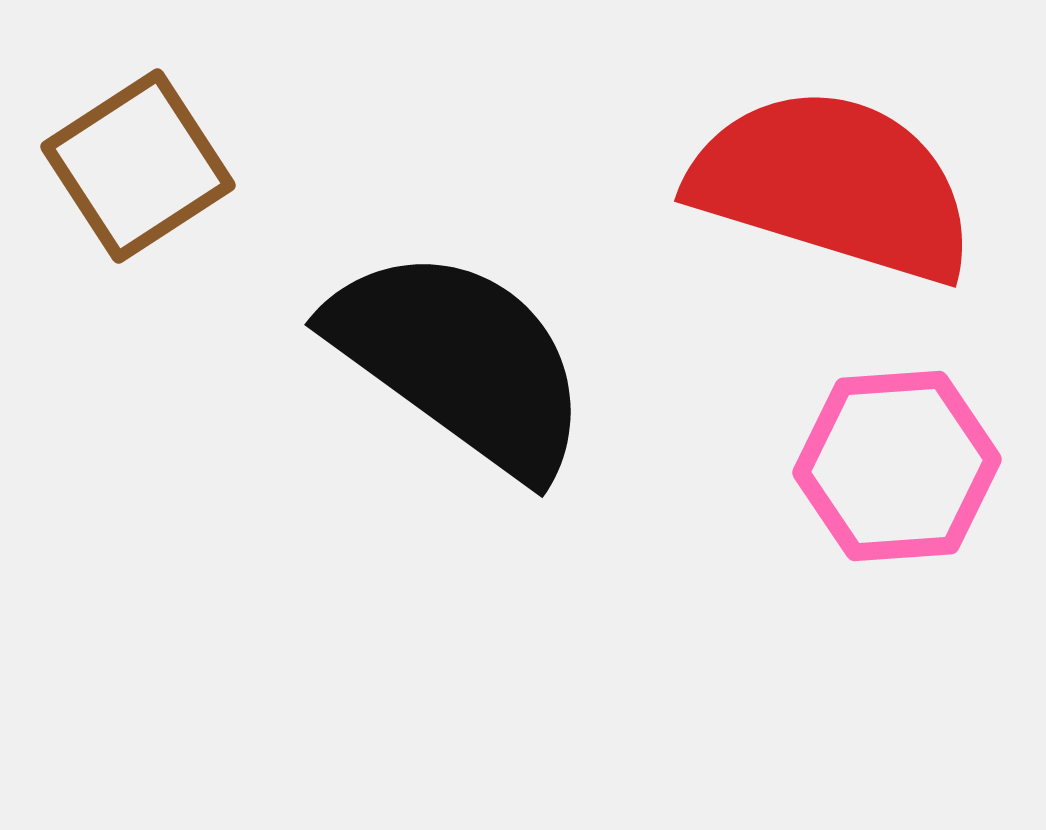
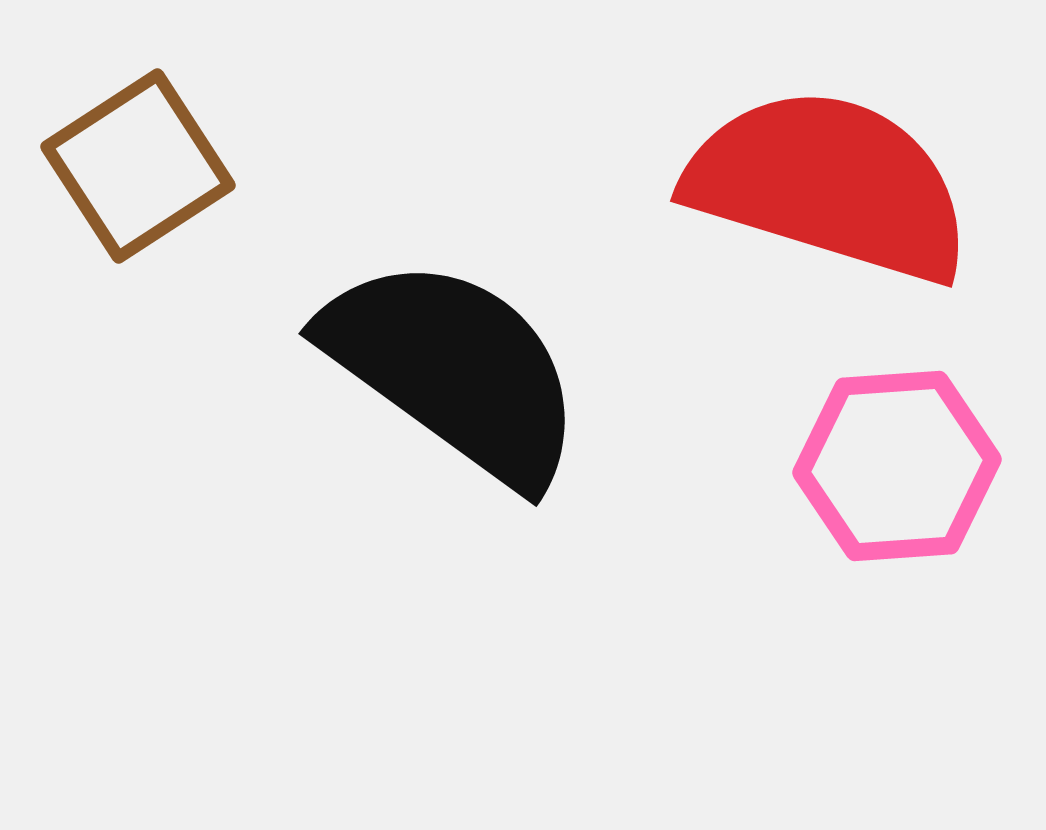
red semicircle: moved 4 px left
black semicircle: moved 6 px left, 9 px down
